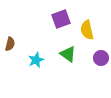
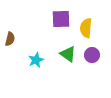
purple square: rotated 18 degrees clockwise
yellow semicircle: moved 1 px left, 2 px up; rotated 18 degrees clockwise
brown semicircle: moved 5 px up
purple circle: moved 9 px left, 3 px up
